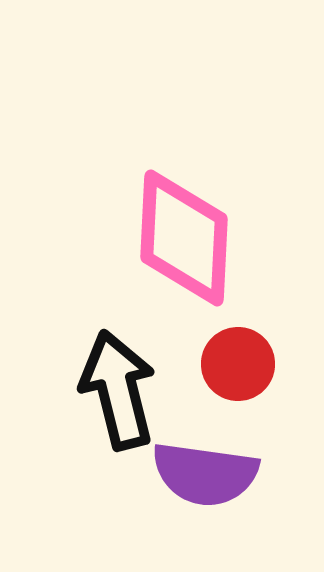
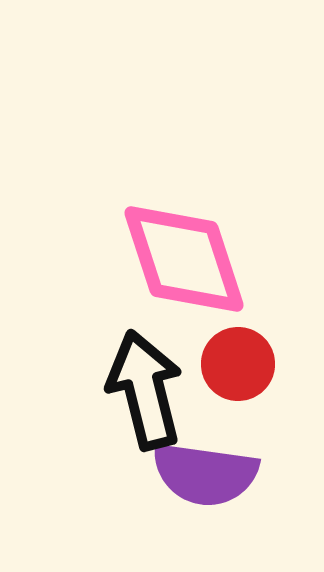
pink diamond: moved 21 px down; rotated 21 degrees counterclockwise
black arrow: moved 27 px right
